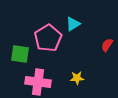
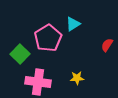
green square: rotated 36 degrees clockwise
